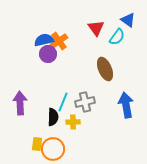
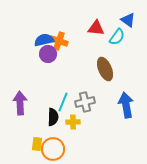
red triangle: rotated 48 degrees counterclockwise
orange cross: rotated 36 degrees counterclockwise
